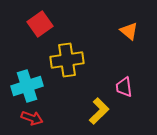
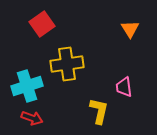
red square: moved 2 px right
orange triangle: moved 1 px right, 2 px up; rotated 18 degrees clockwise
yellow cross: moved 4 px down
yellow L-shape: rotated 32 degrees counterclockwise
